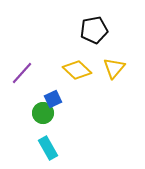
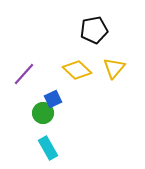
purple line: moved 2 px right, 1 px down
